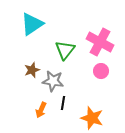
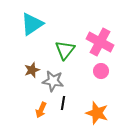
orange star: moved 5 px right, 5 px up
